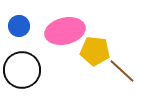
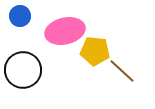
blue circle: moved 1 px right, 10 px up
black circle: moved 1 px right
